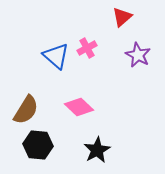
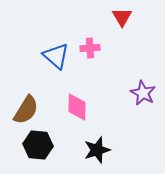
red triangle: rotated 20 degrees counterclockwise
pink cross: moved 3 px right; rotated 24 degrees clockwise
purple star: moved 5 px right, 38 px down
pink diamond: moved 2 px left; rotated 48 degrees clockwise
black star: rotated 12 degrees clockwise
